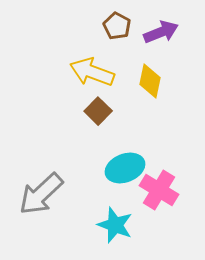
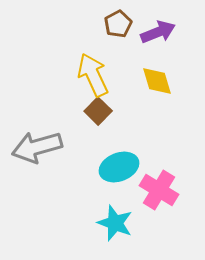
brown pentagon: moved 1 px right, 2 px up; rotated 16 degrees clockwise
purple arrow: moved 3 px left
yellow arrow: moved 1 px right, 3 px down; rotated 45 degrees clockwise
yellow diamond: moved 7 px right; rotated 28 degrees counterclockwise
cyan ellipse: moved 6 px left, 1 px up
gray arrow: moved 4 px left, 47 px up; rotated 27 degrees clockwise
cyan star: moved 2 px up
